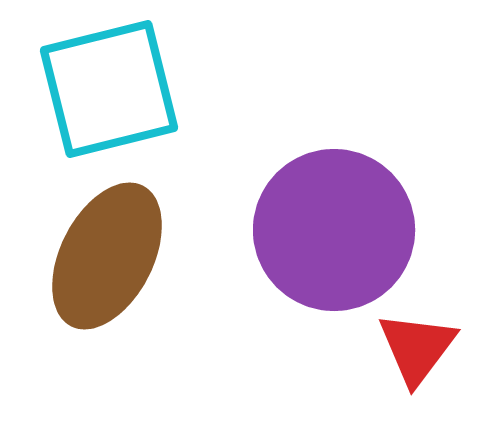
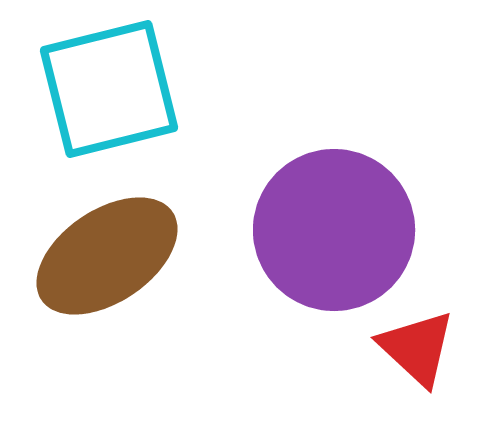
brown ellipse: rotated 29 degrees clockwise
red triangle: rotated 24 degrees counterclockwise
